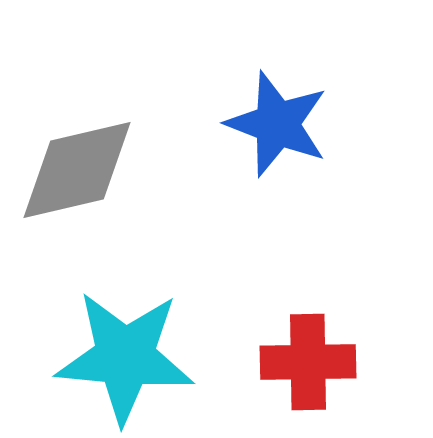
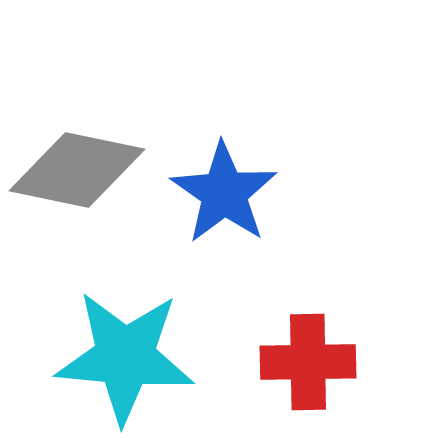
blue star: moved 53 px left, 69 px down; rotated 14 degrees clockwise
gray diamond: rotated 25 degrees clockwise
